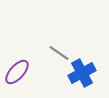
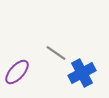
gray line: moved 3 px left
